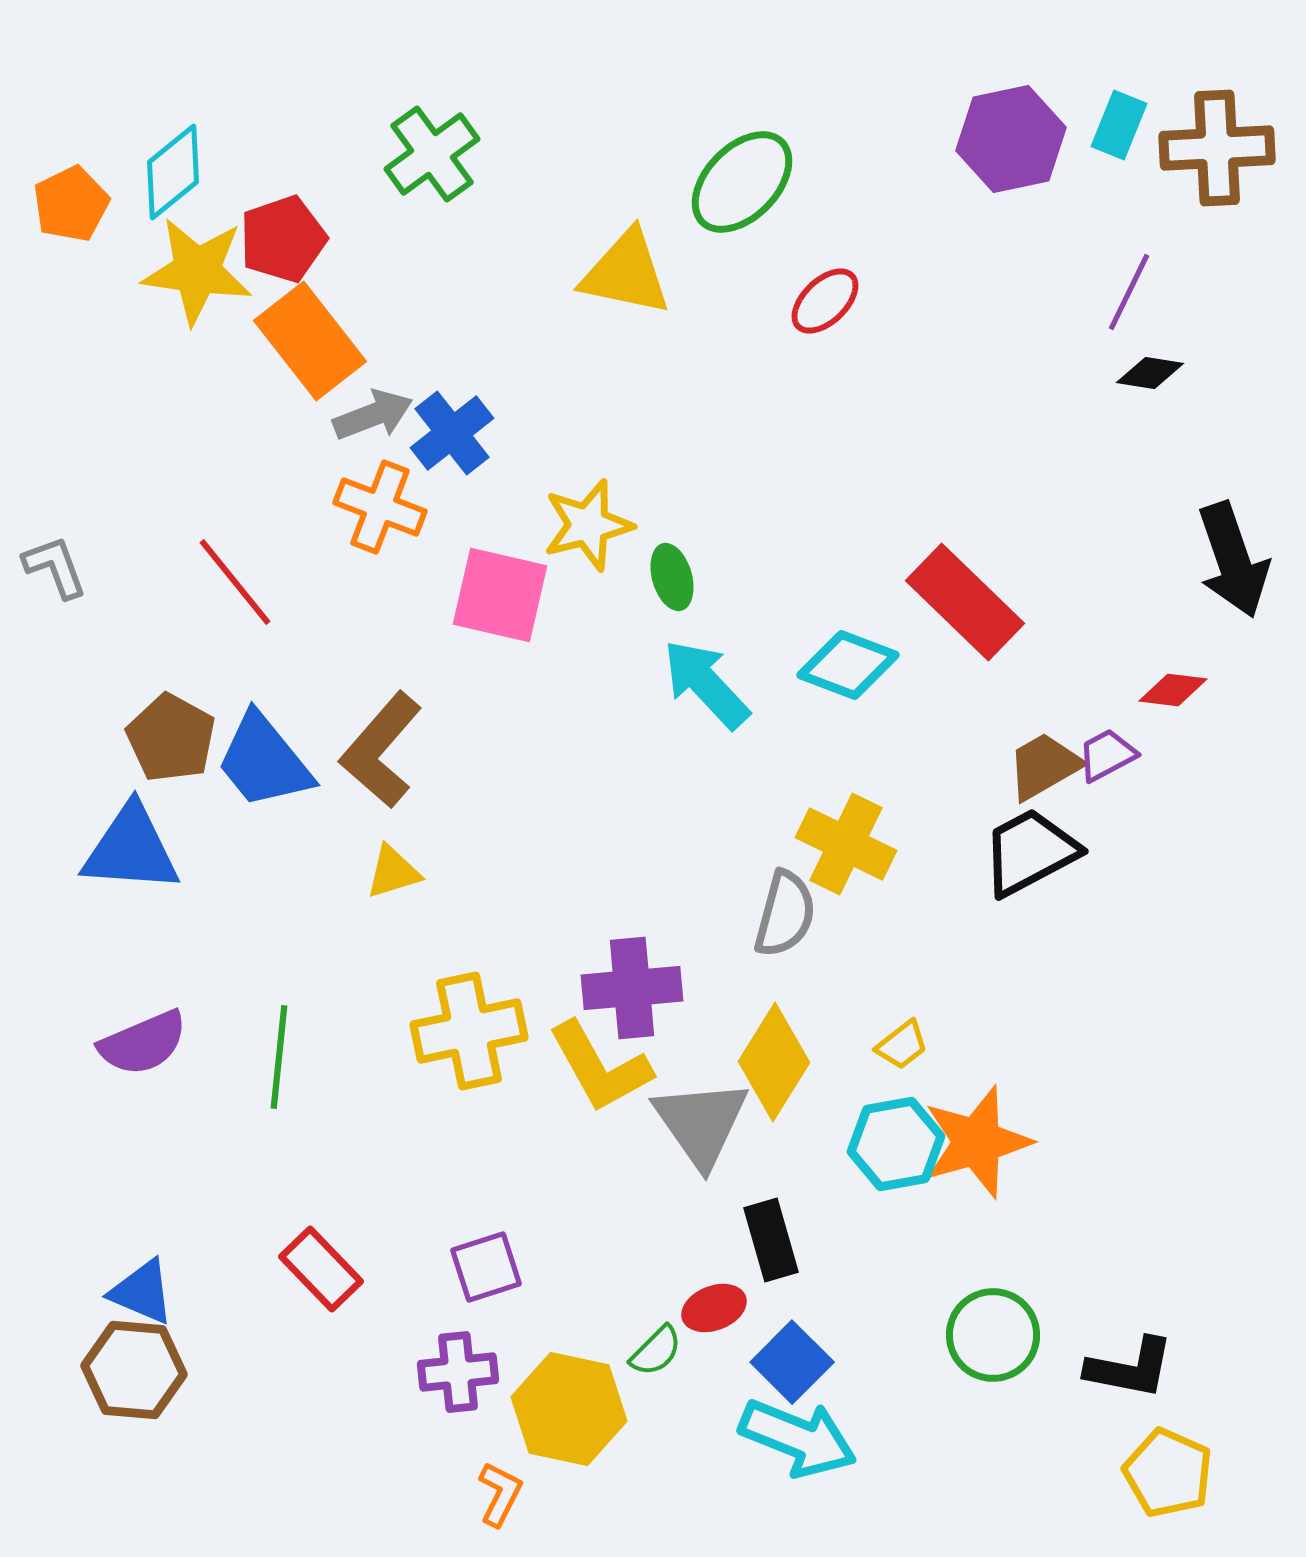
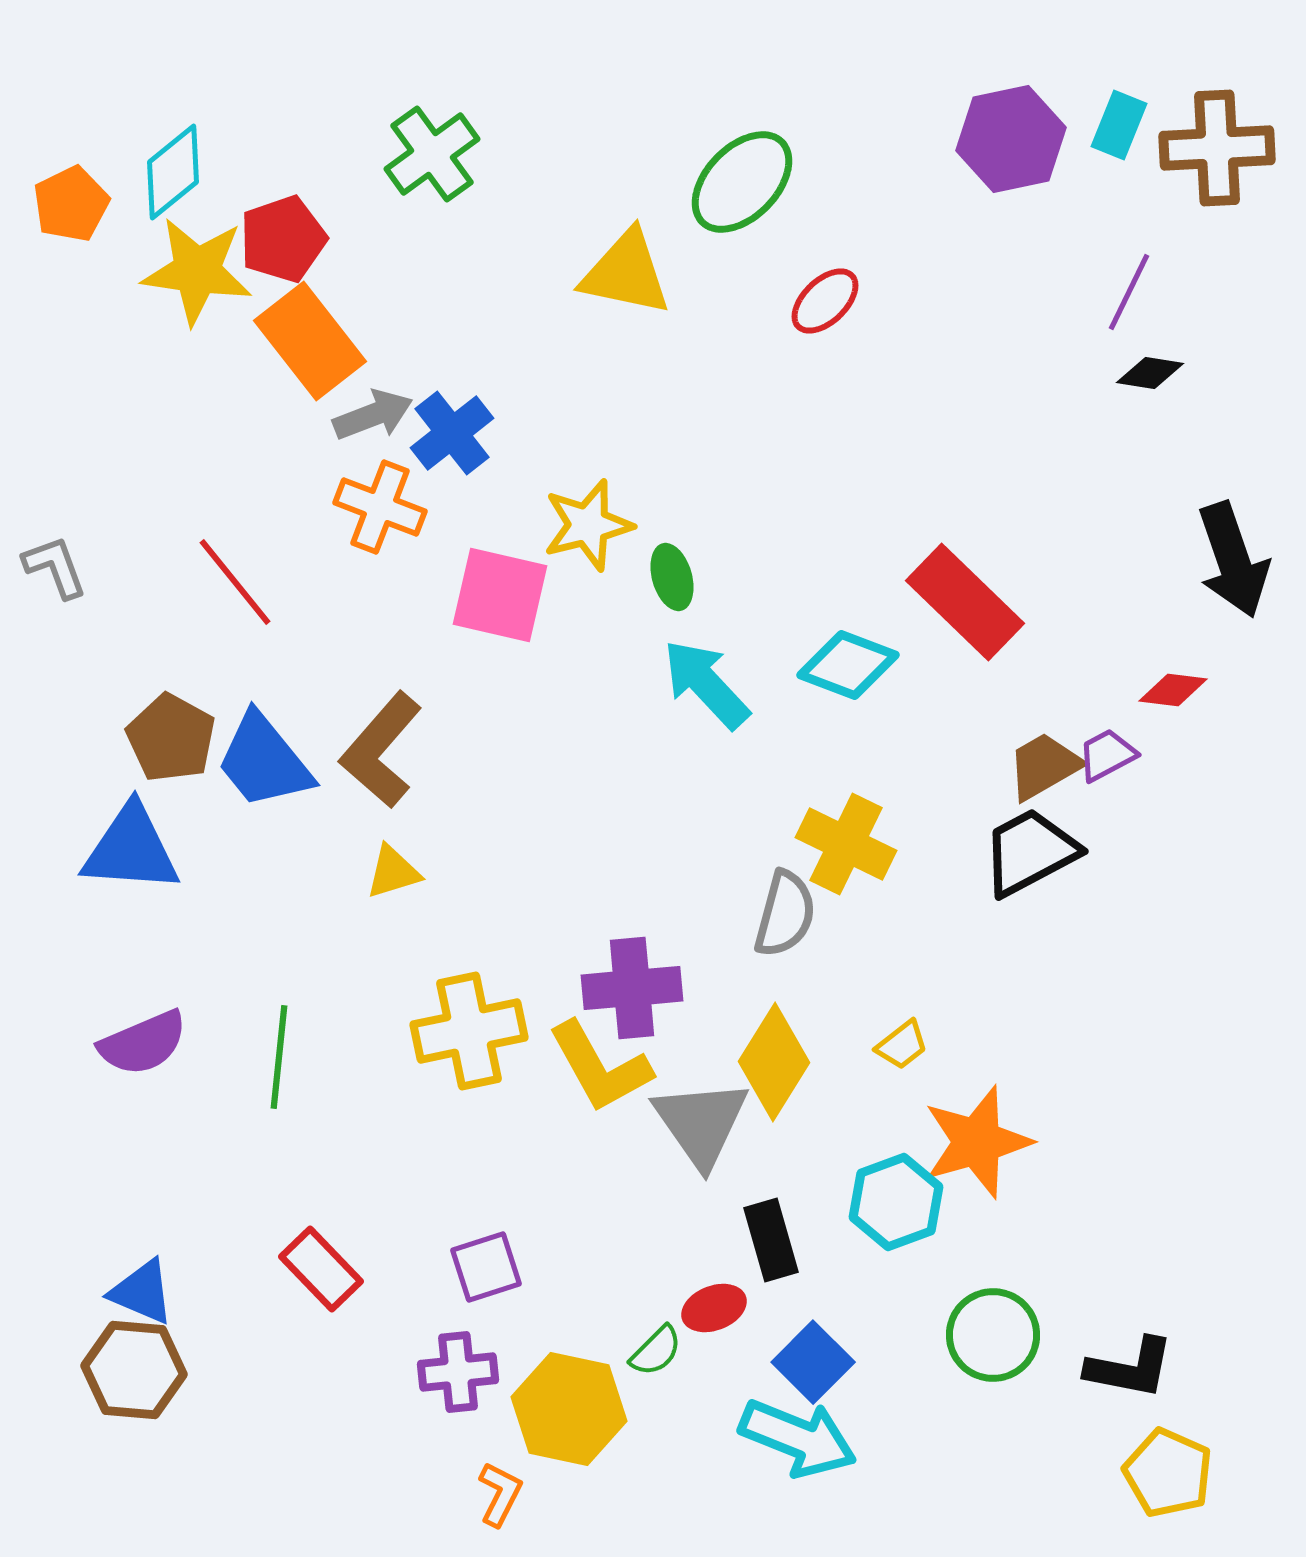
cyan hexagon at (896, 1144): moved 58 px down; rotated 10 degrees counterclockwise
blue square at (792, 1362): moved 21 px right
